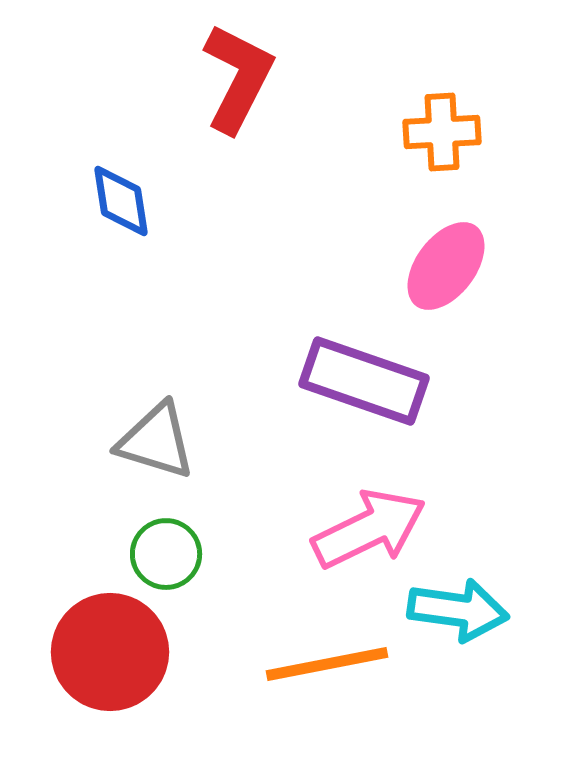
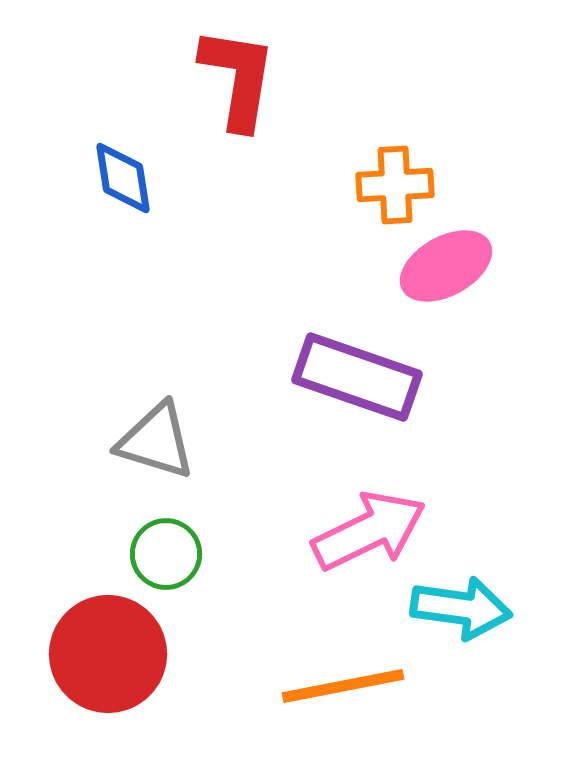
red L-shape: rotated 18 degrees counterclockwise
orange cross: moved 47 px left, 53 px down
blue diamond: moved 2 px right, 23 px up
pink ellipse: rotated 24 degrees clockwise
purple rectangle: moved 7 px left, 4 px up
pink arrow: moved 2 px down
cyan arrow: moved 3 px right, 2 px up
red circle: moved 2 px left, 2 px down
orange line: moved 16 px right, 22 px down
